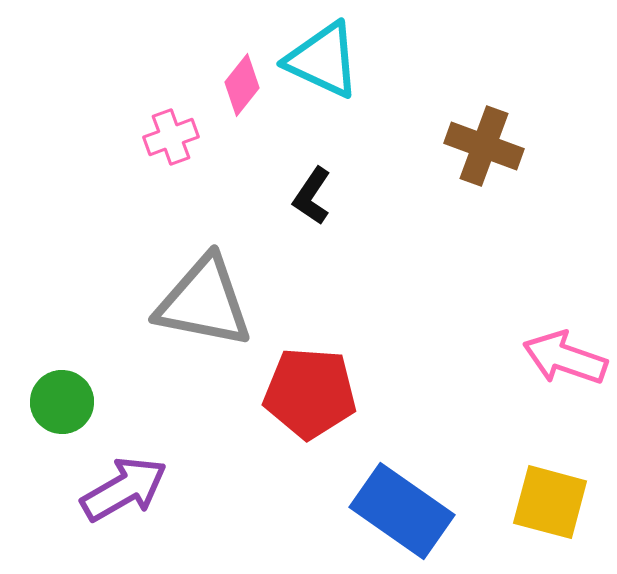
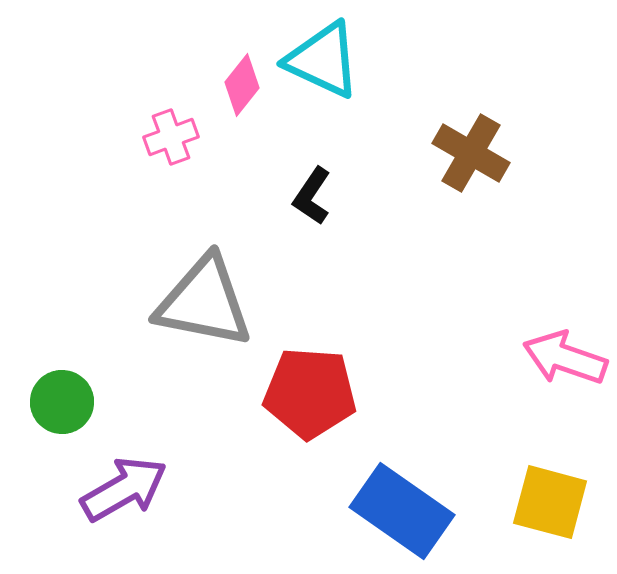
brown cross: moved 13 px left, 7 px down; rotated 10 degrees clockwise
